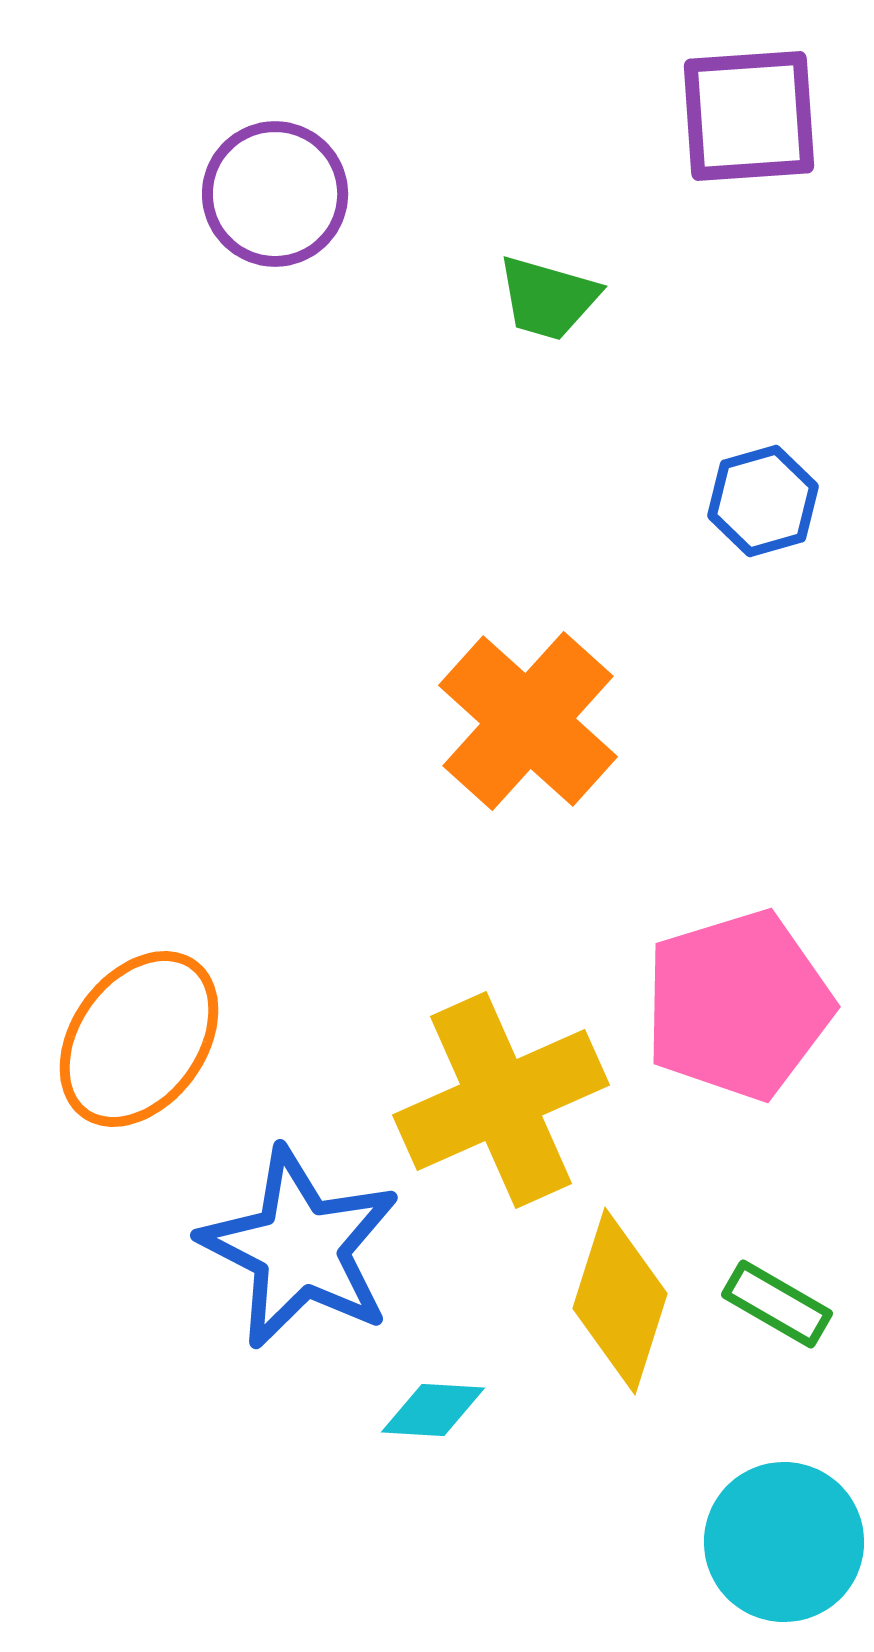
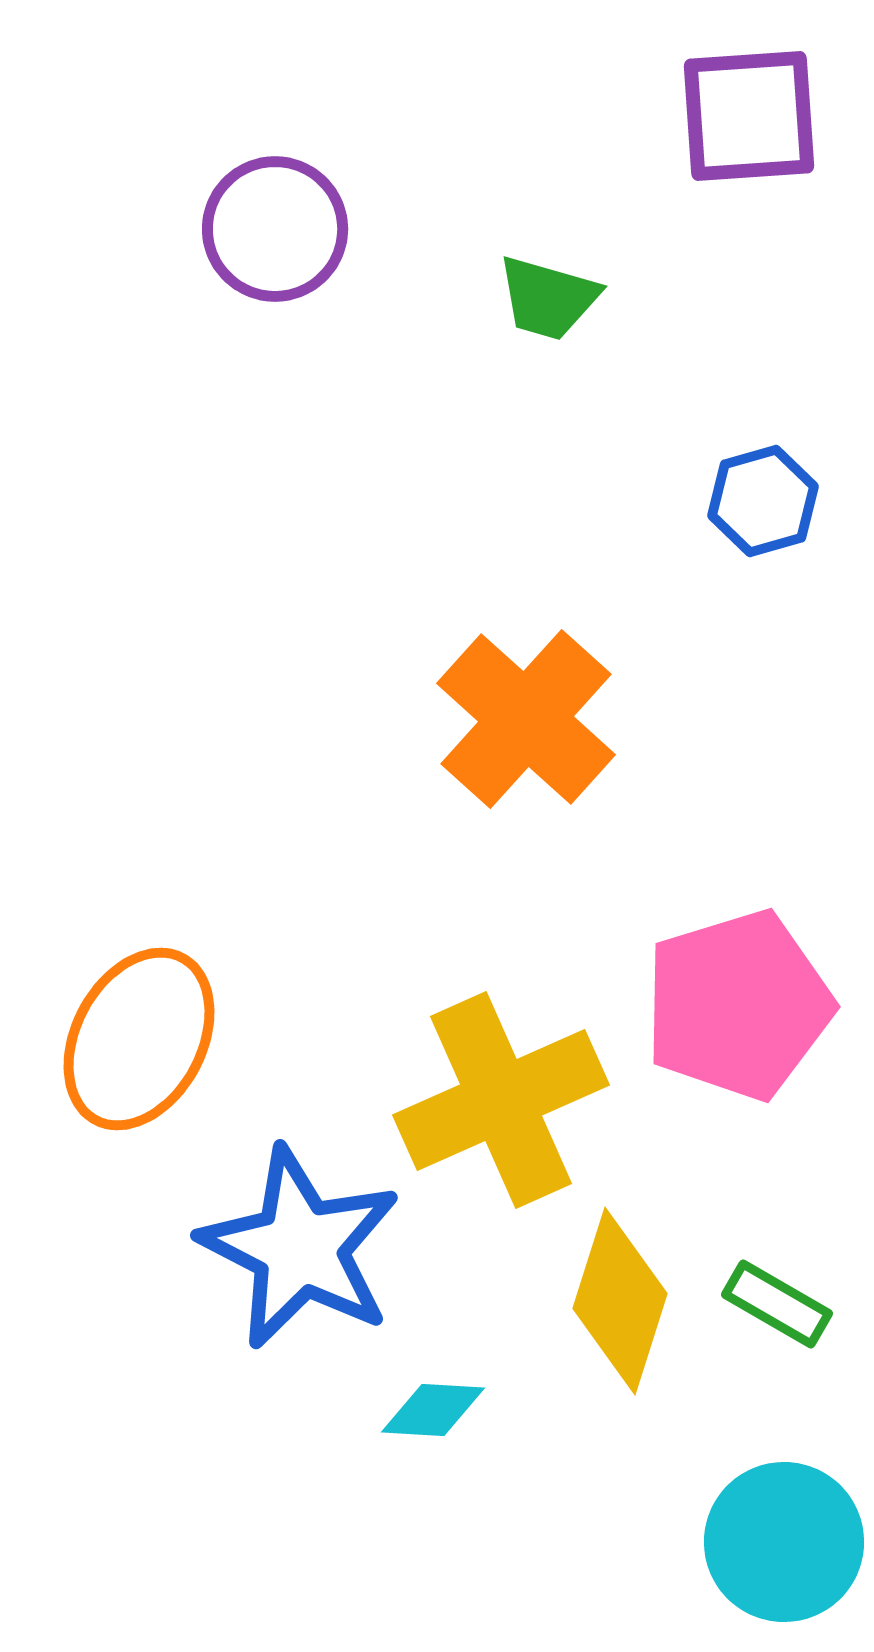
purple circle: moved 35 px down
orange cross: moved 2 px left, 2 px up
orange ellipse: rotated 8 degrees counterclockwise
